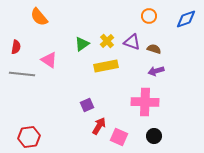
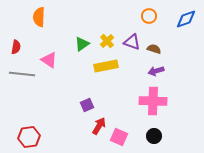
orange semicircle: rotated 42 degrees clockwise
pink cross: moved 8 px right, 1 px up
